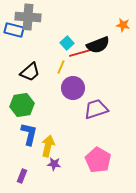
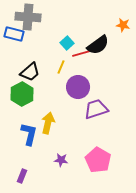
blue rectangle: moved 4 px down
black semicircle: rotated 15 degrees counterclockwise
red line: moved 3 px right
purple circle: moved 5 px right, 1 px up
green hexagon: moved 11 px up; rotated 20 degrees counterclockwise
yellow arrow: moved 23 px up
purple star: moved 7 px right, 4 px up
